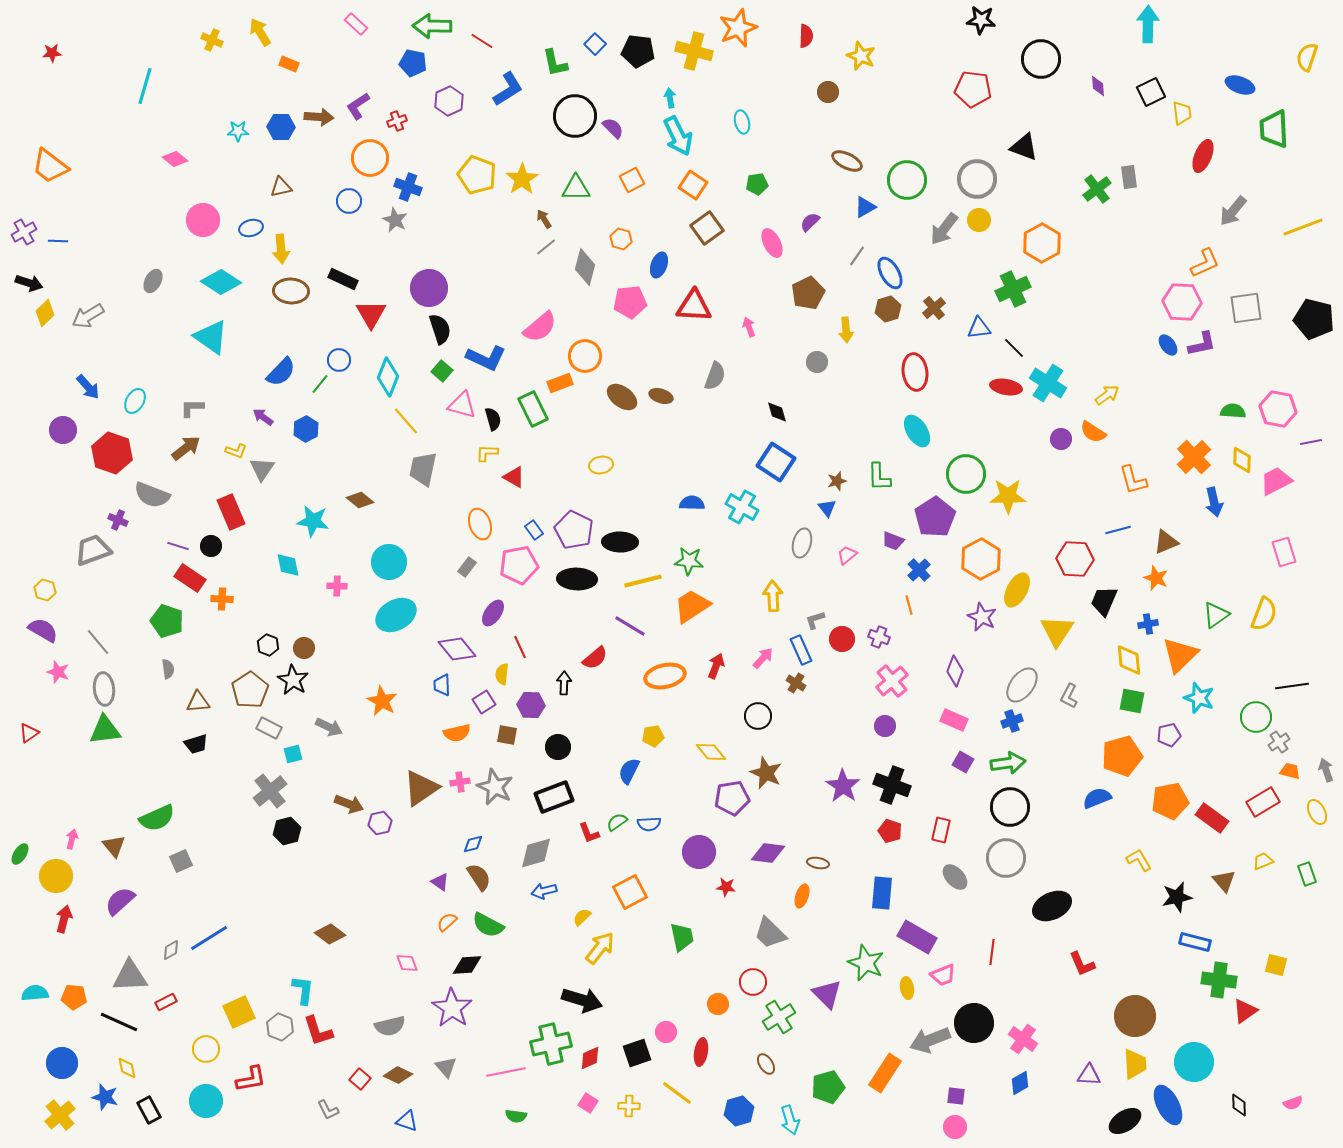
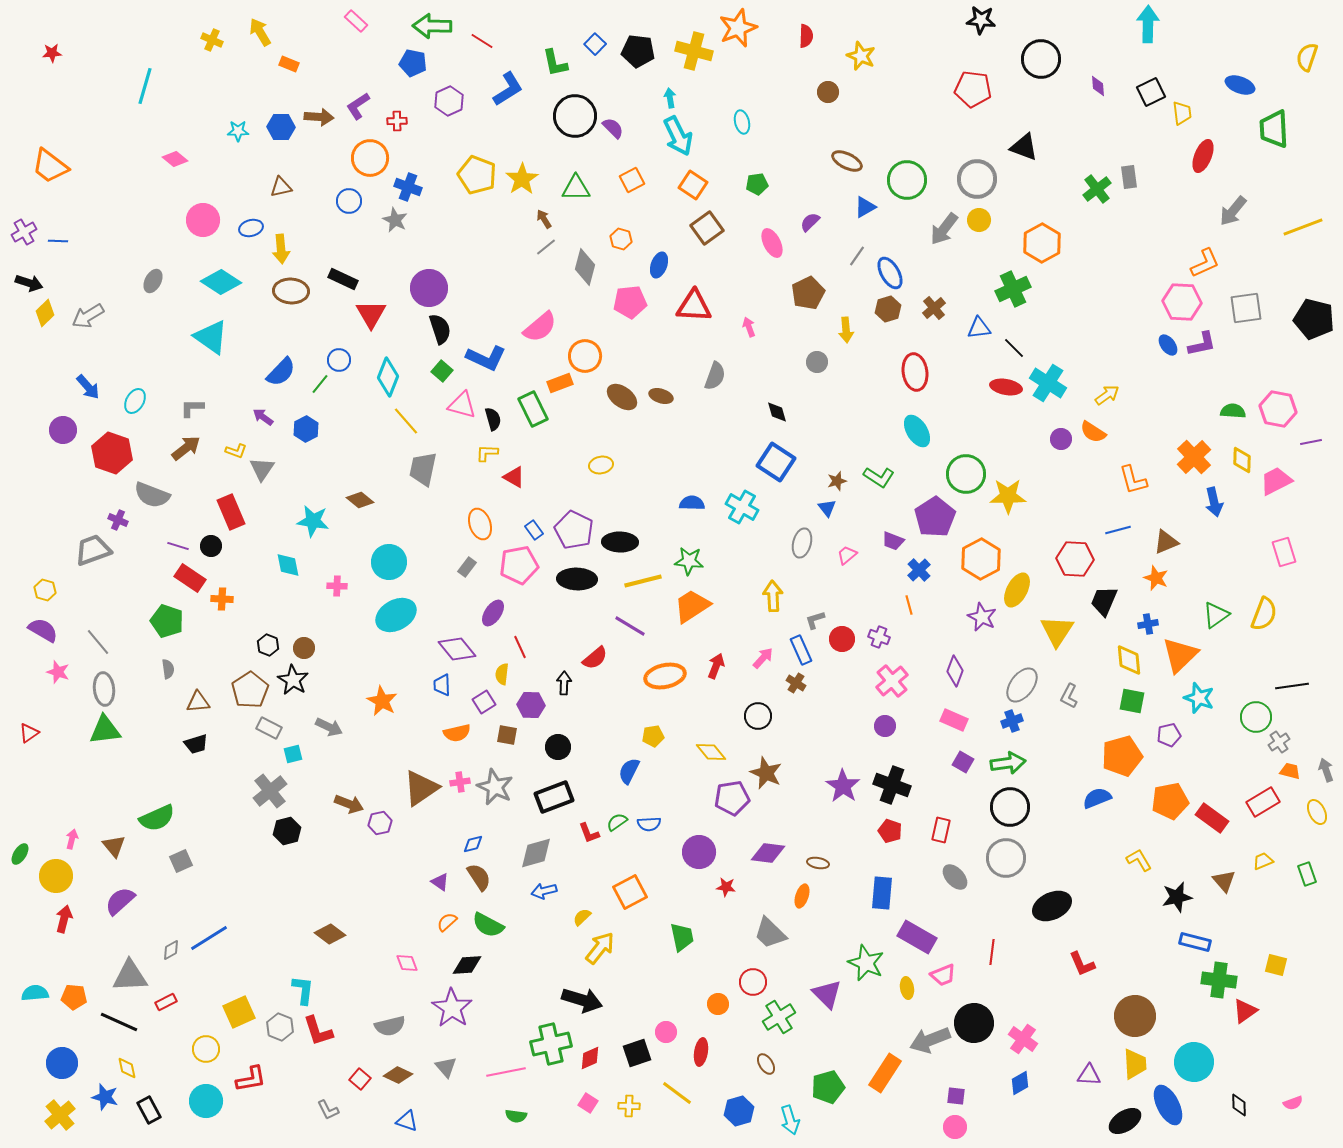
pink rectangle at (356, 24): moved 3 px up
red cross at (397, 121): rotated 18 degrees clockwise
green L-shape at (879, 477): rotated 56 degrees counterclockwise
